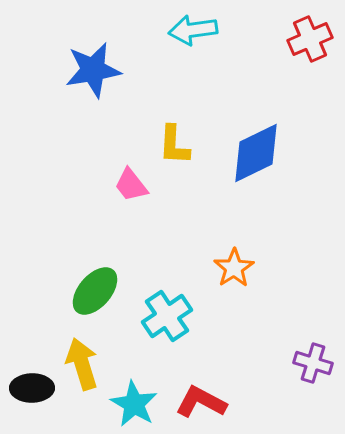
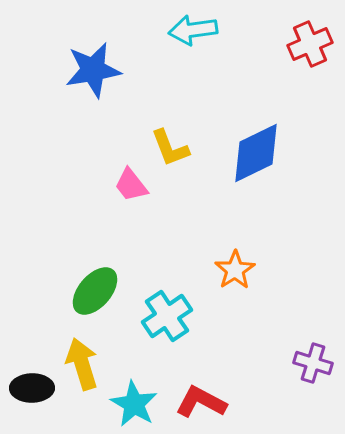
red cross: moved 5 px down
yellow L-shape: moved 4 px left, 3 px down; rotated 24 degrees counterclockwise
orange star: moved 1 px right, 2 px down
